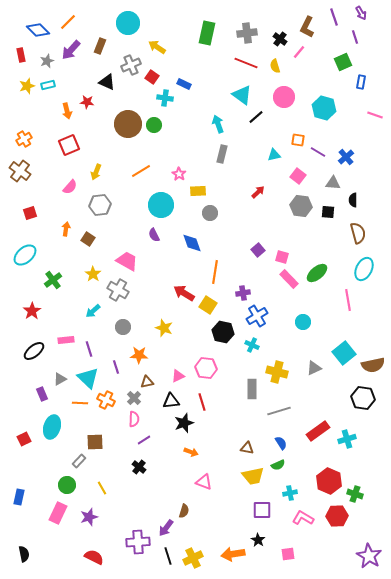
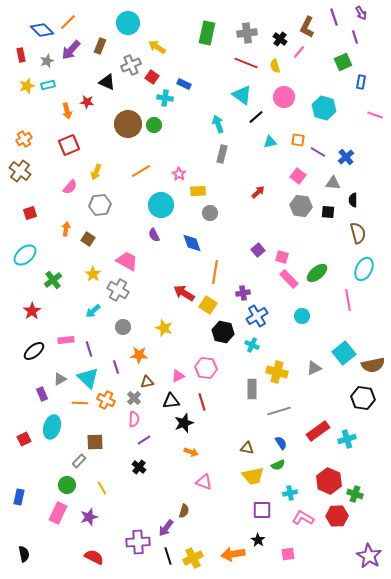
blue diamond at (38, 30): moved 4 px right
cyan triangle at (274, 155): moved 4 px left, 13 px up
cyan circle at (303, 322): moved 1 px left, 6 px up
